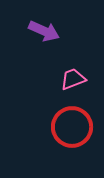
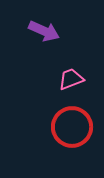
pink trapezoid: moved 2 px left
